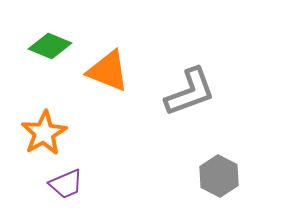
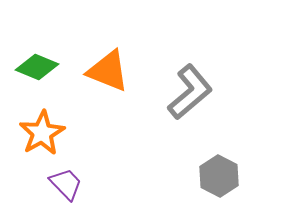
green diamond: moved 13 px left, 21 px down
gray L-shape: rotated 20 degrees counterclockwise
orange star: moved 2 px left
purple trapezoid: rotated 111 degrees counterclockwise
